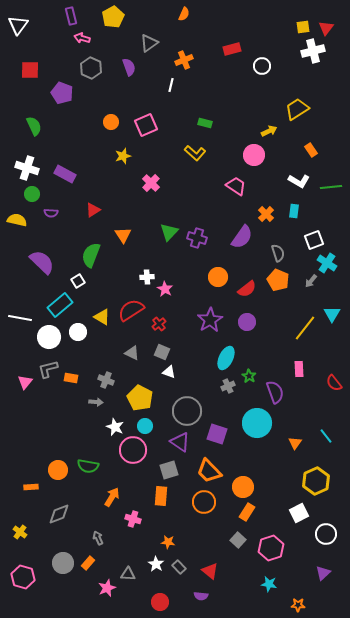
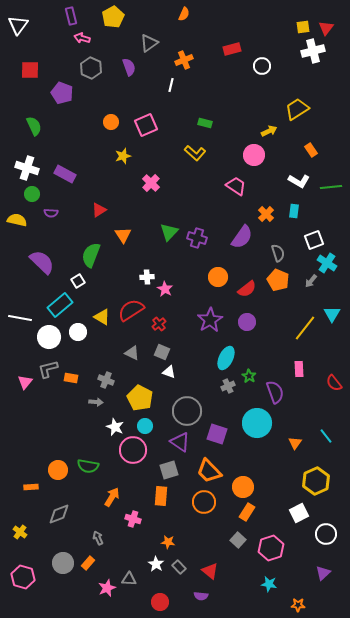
red triangle at (93, 210): moved 6 px right
gray triangle at (128, 574): moved 1 px right, 5 px down
